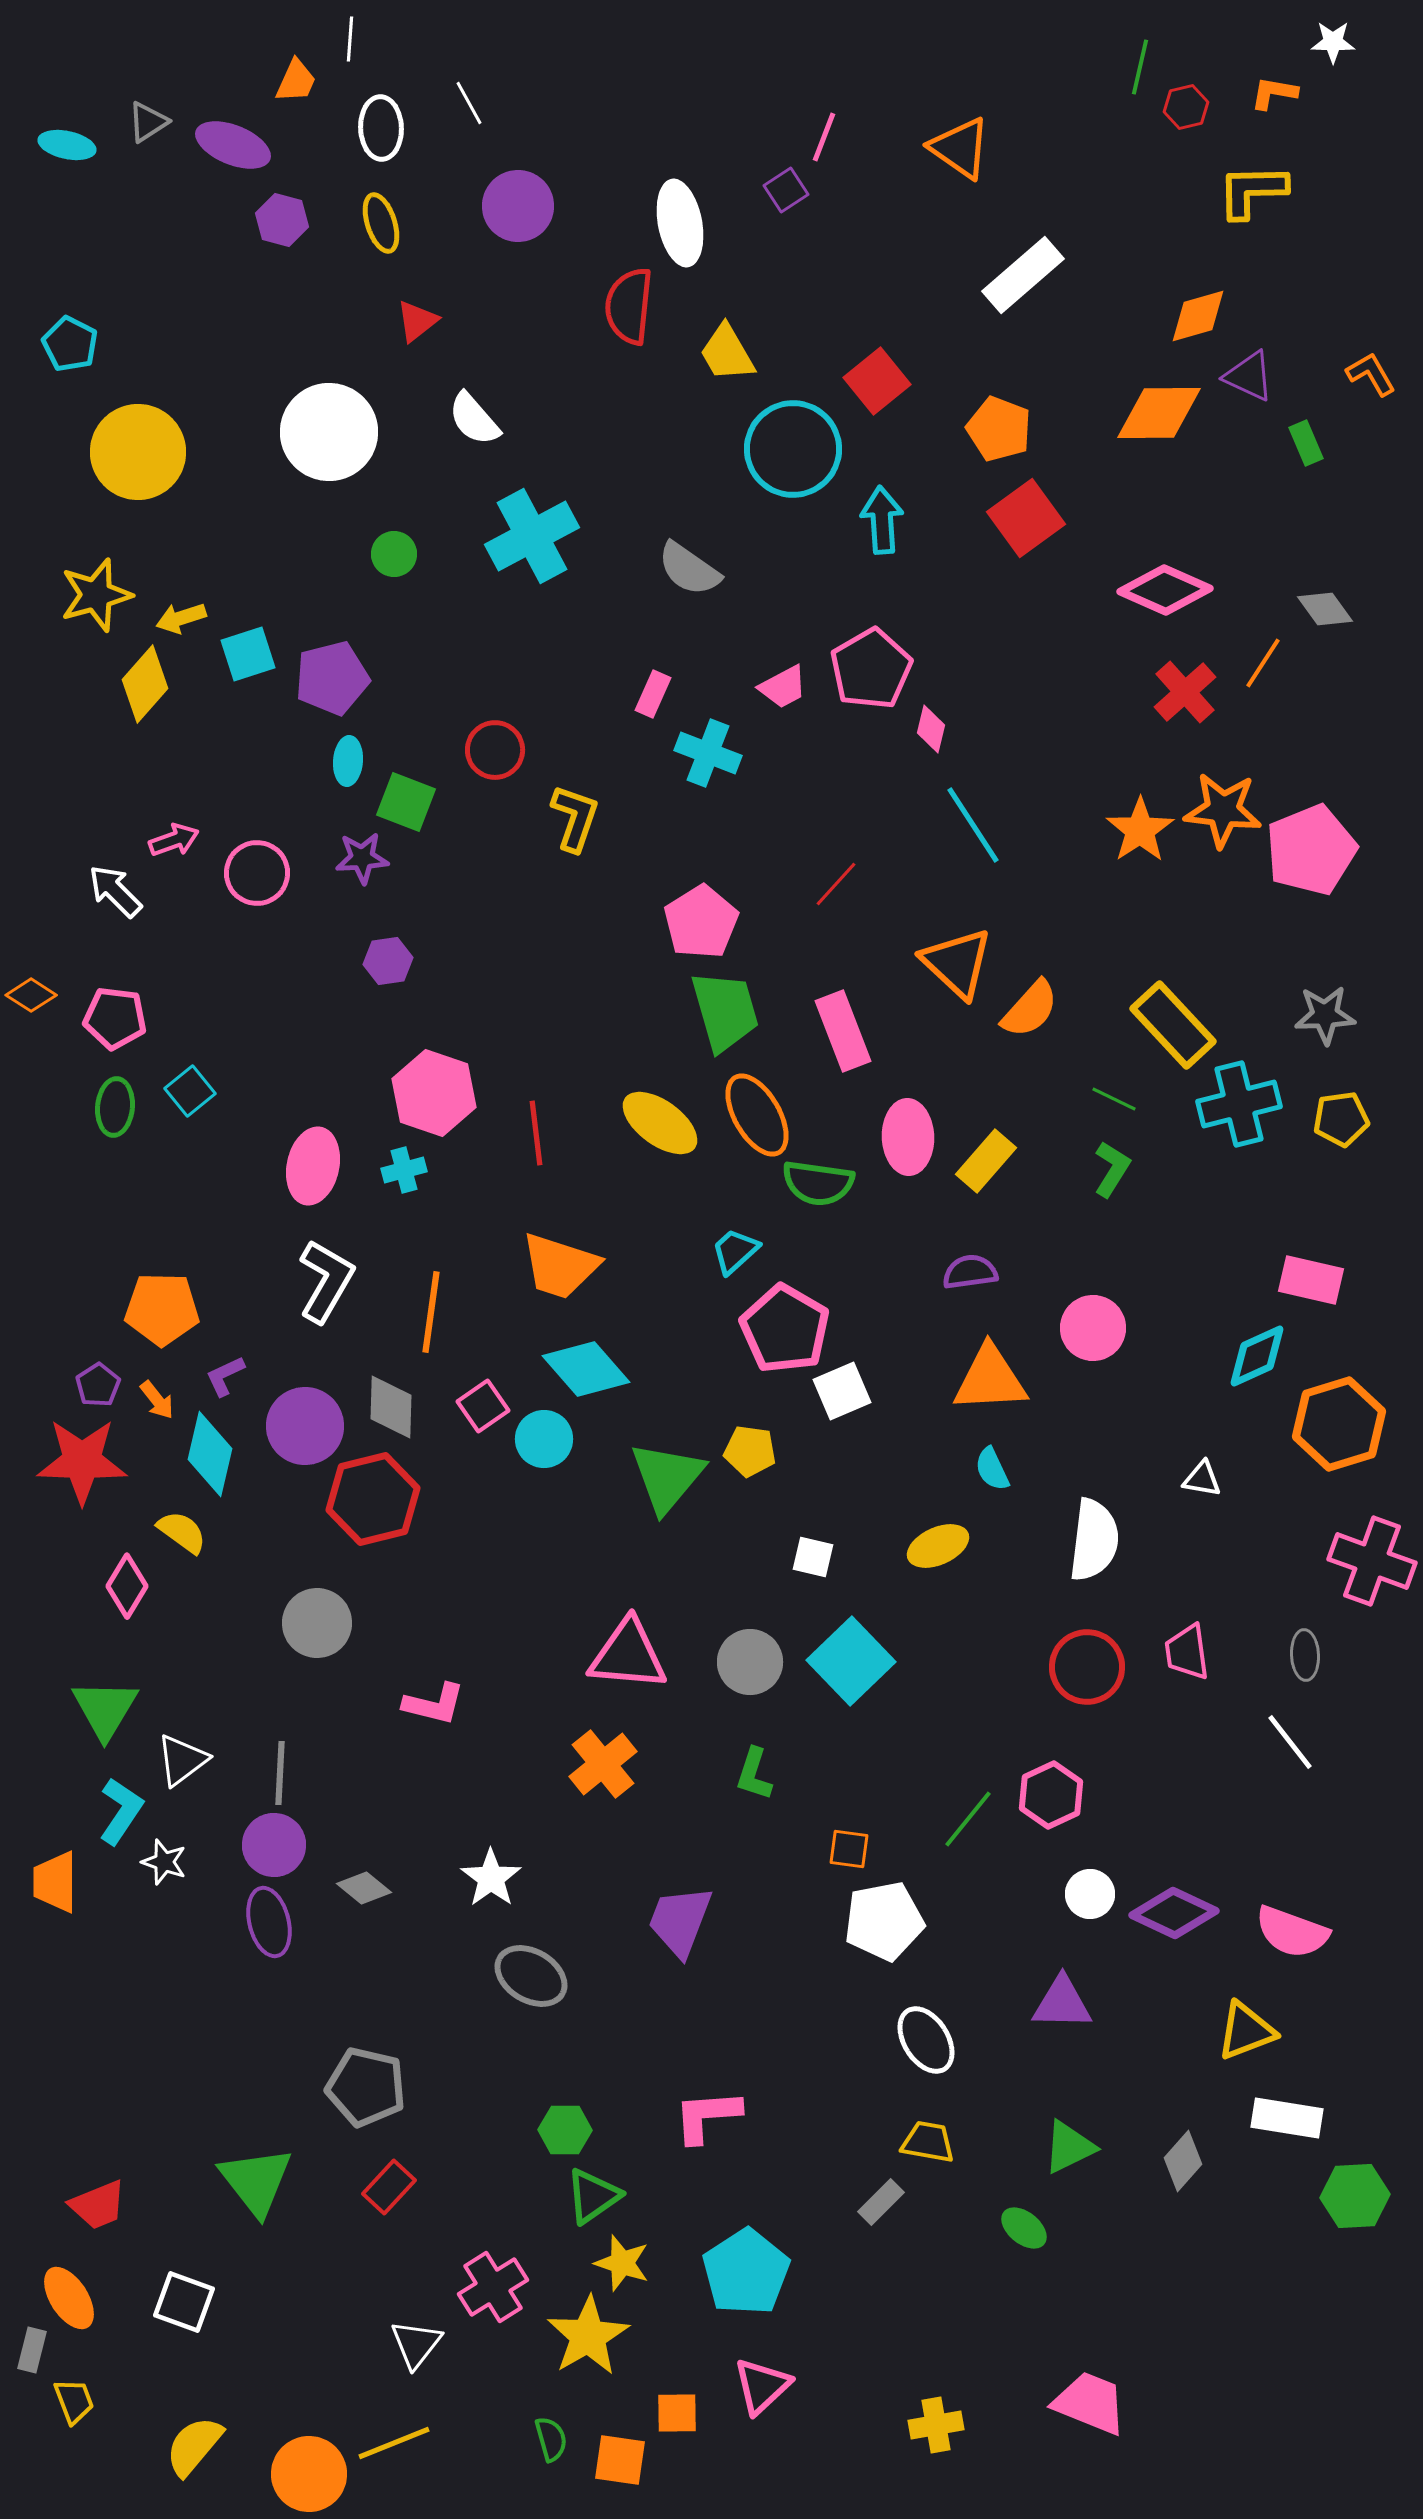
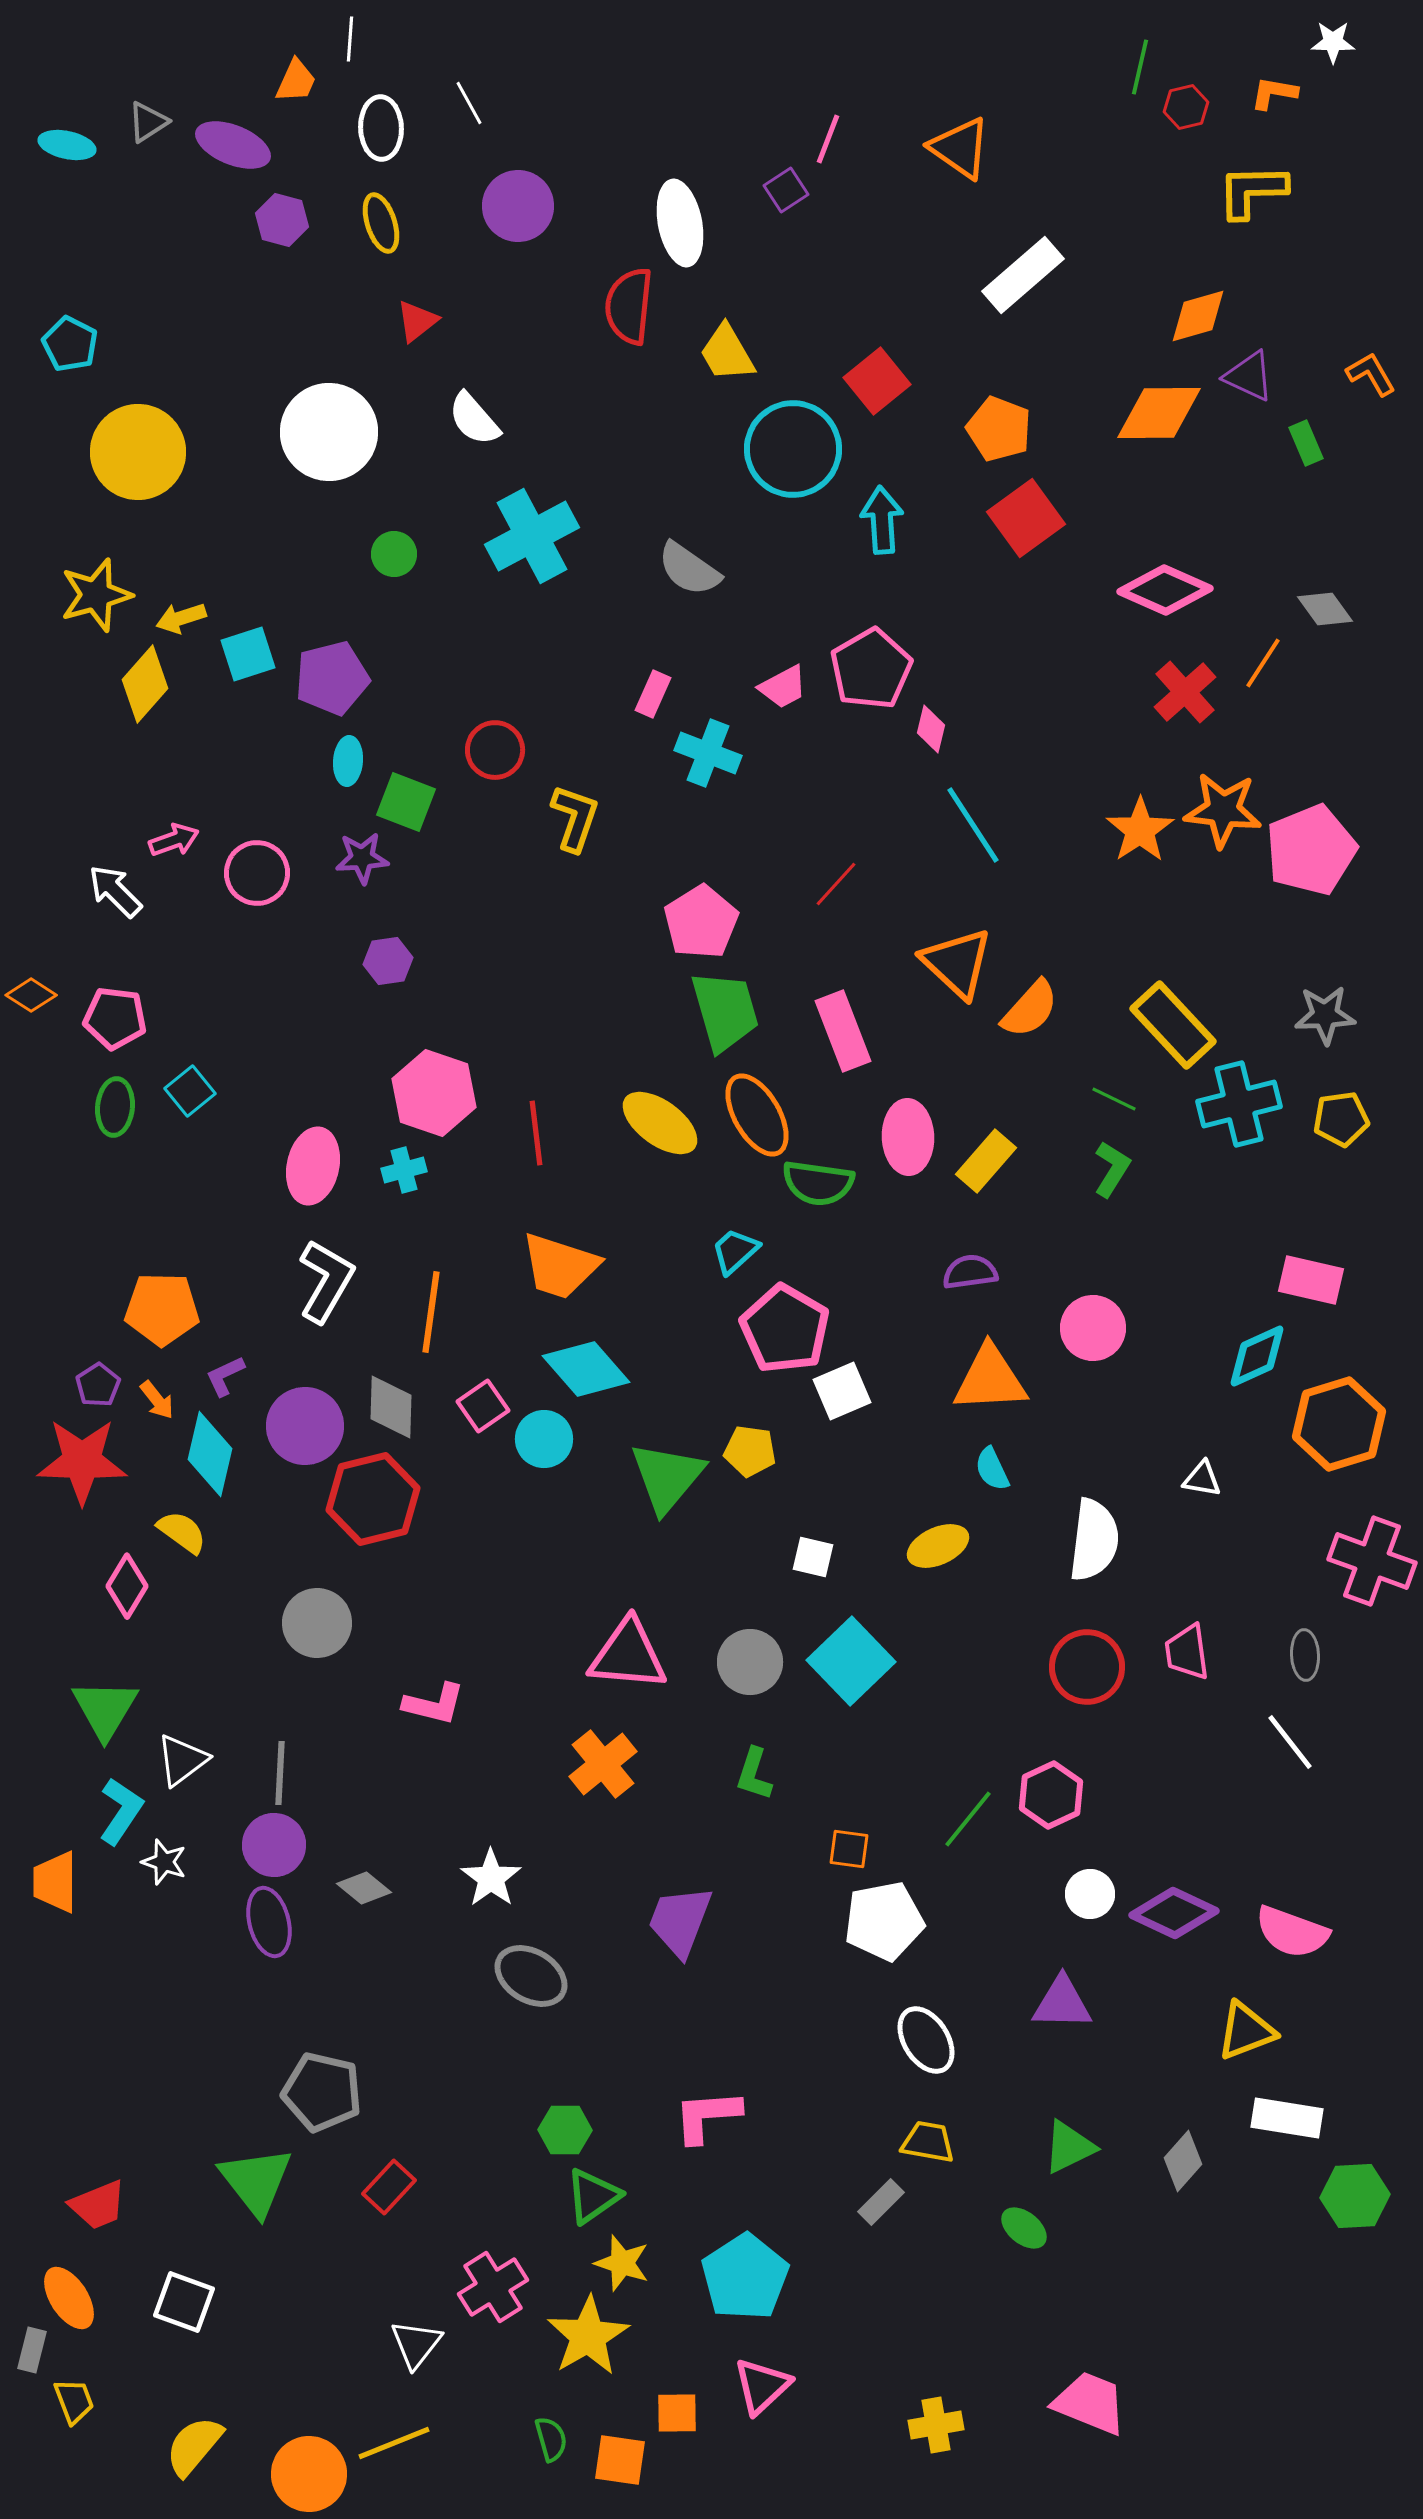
pink line at (824, 137): moved 4 px right, 2 px down
gray pentagon at (366, 2087): moved 44 px left, 5 px down
cyan pentagon at (746, 2272): moved 1 px left, 5 px down
